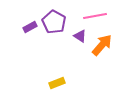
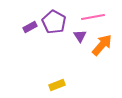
pink line: moved 2 px left, 1 px down
purple triangle: rotated 24 degrees clockwise
yellow rectangle: moved 2 px down
